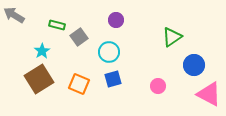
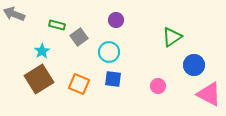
gray arrow: moved 1 px up; rotated 10 degrees counterclockwise
blue square: rotated 24 degrees clockwise
